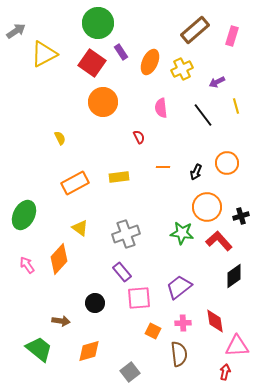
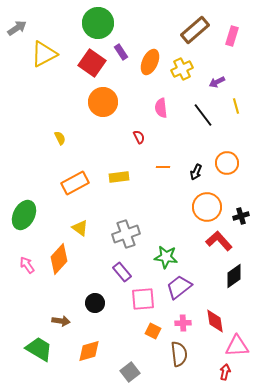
gray arrow at (16, 31): moved 1 px right, 3 px up
green star at (182, 233): moved 16 px left, 24 px down
pink square at (139, 298): moved 4 px right, 1 px down
green trapezoid at (39, 349): rotated 8 degrees counterclockwise
